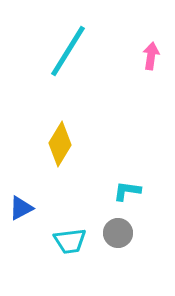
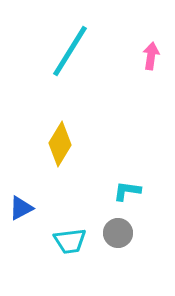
cyan line: moved 2 px right
